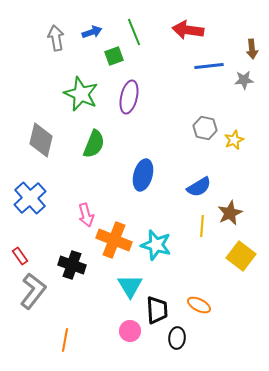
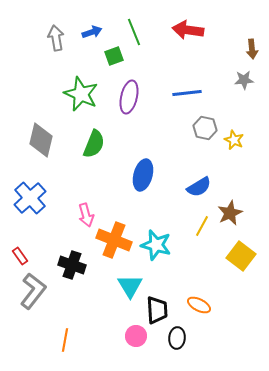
blue line: moved 22 px left, 27 px down
yellow star: rotated 24 degrees counterclockwise
yellow line: rotated 25 degrees clockwise
pink circle: moved 6 px right, 5 px down
